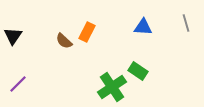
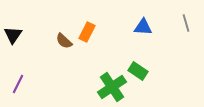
black triangle: moved 1 px up
purple line: rotated 18 degrees counterclockwise
